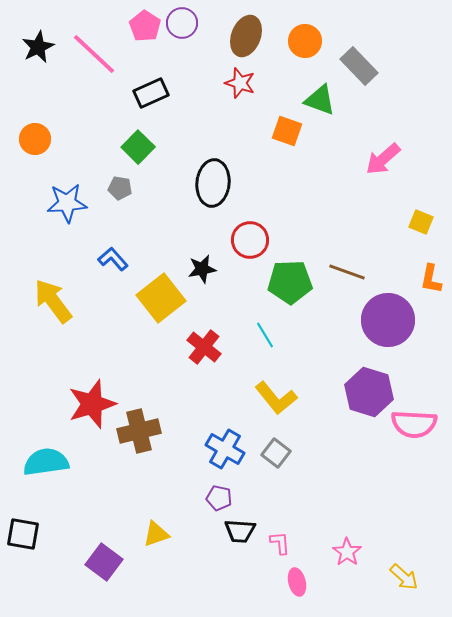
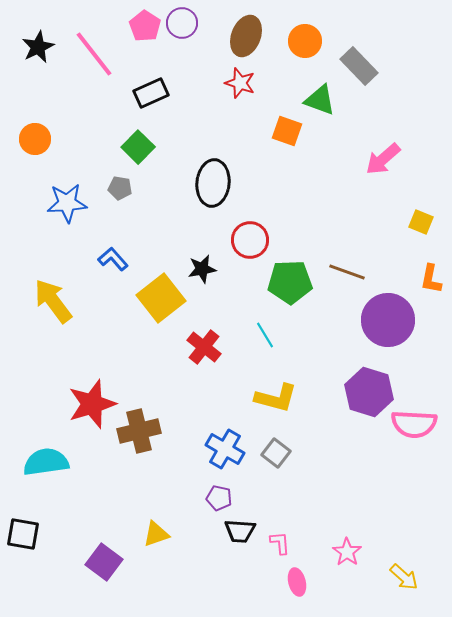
pink line at (94, 54): rotated 9 degrees clockwise
yellow L-shape at (276, 398): rotated 36 degrees counterclockwise
